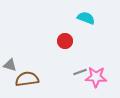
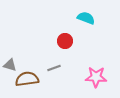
gray line: moved 26 px left, 4 px up
